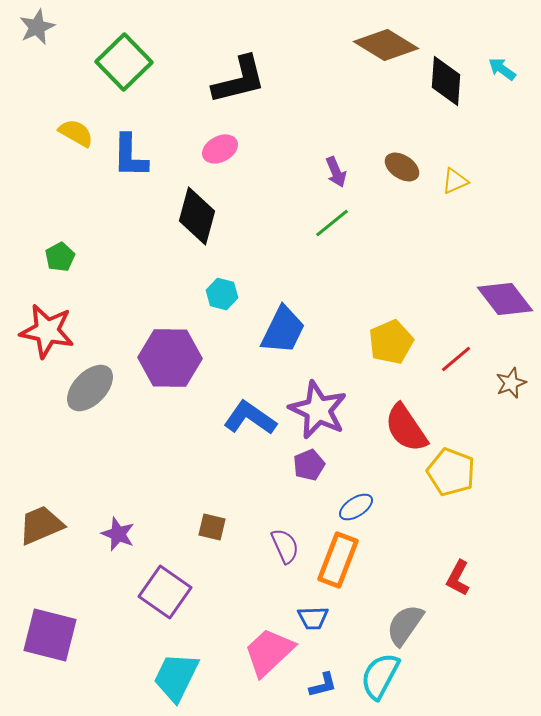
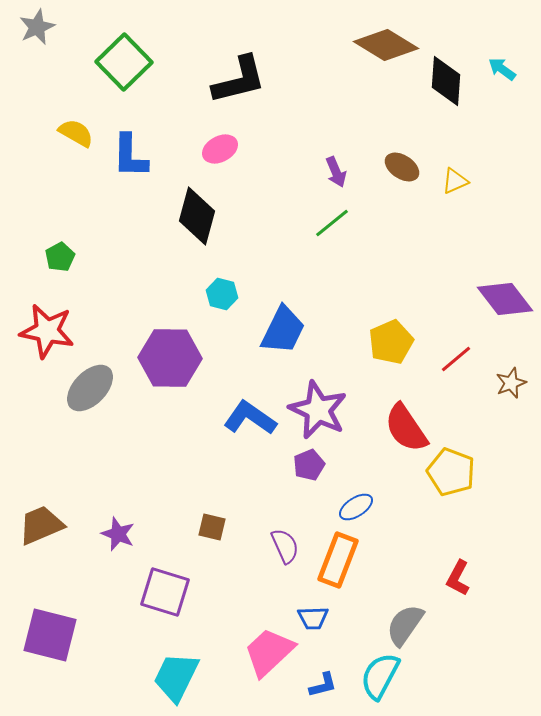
purple square at (165, 592): rotated 18 degrees counterclockwise
